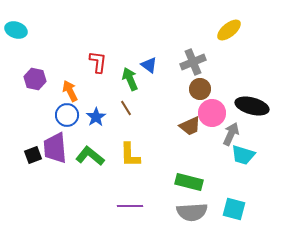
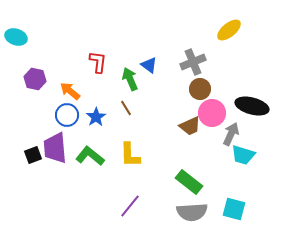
cyan ellipse: moved 7 px down
orange arrow: rotated 25 degrees counterclockwise
green rectangle: rotated 24 degrees clockwise
purple line: rotated 50 degrees counterclockwise
